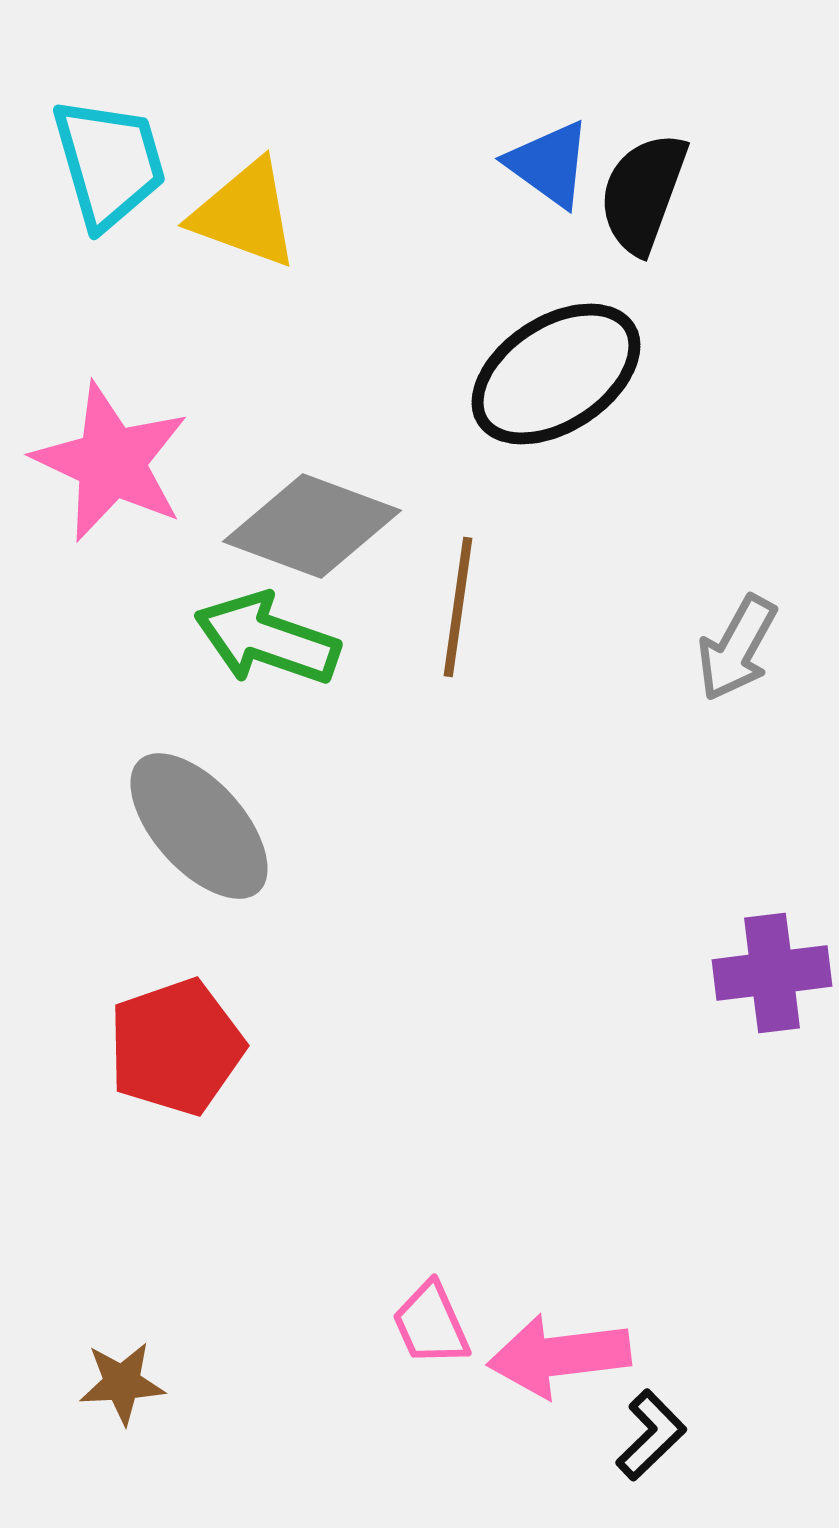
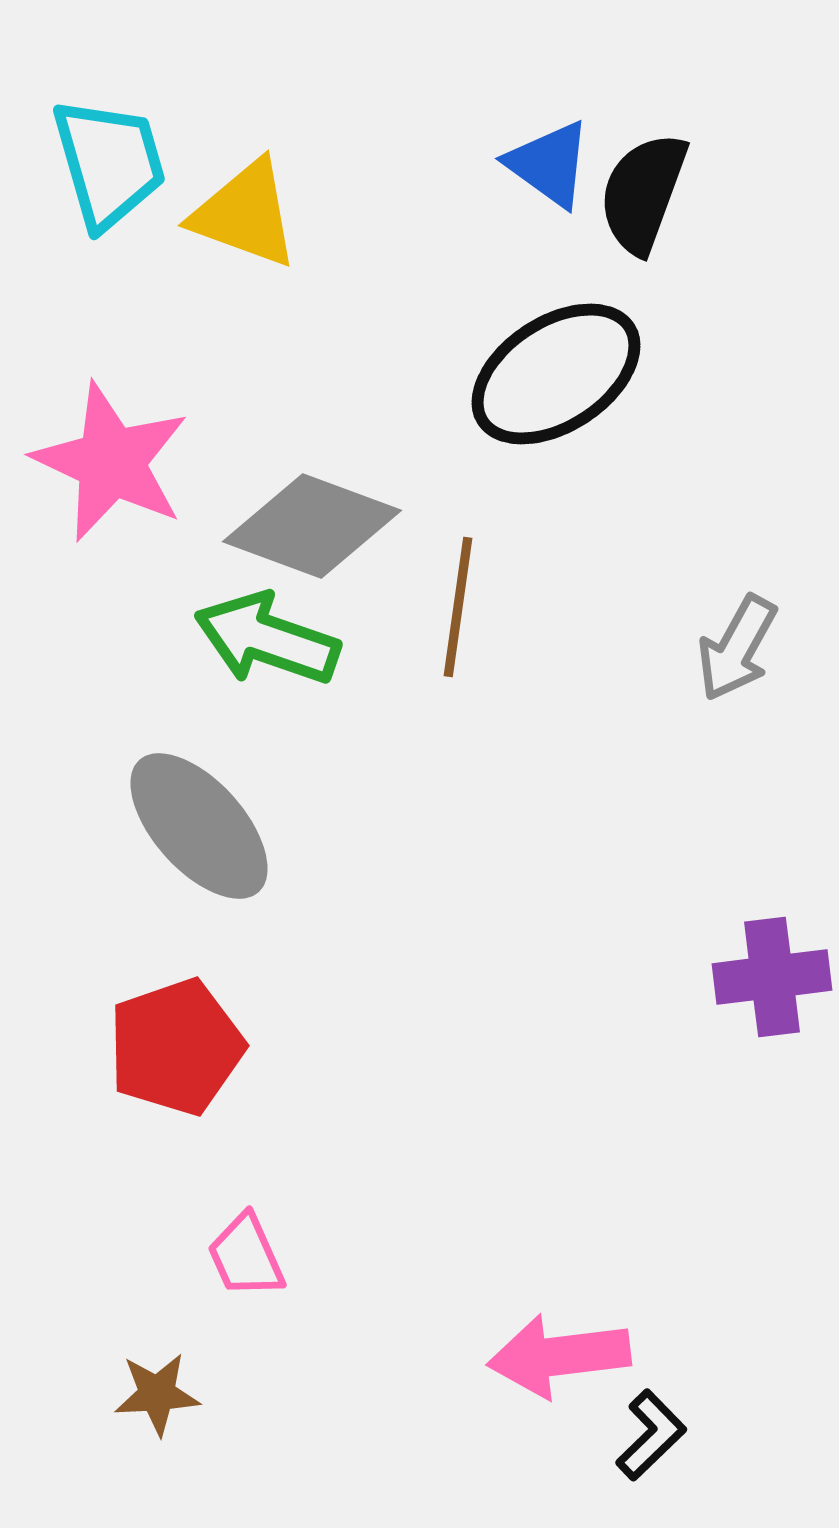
purple cross: moved 4 px down
pink trapezoid: moved 185 px left, 68 px up
brown star: moved 35 px right, 11 px down
